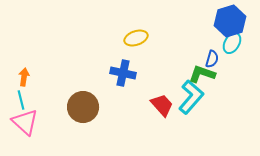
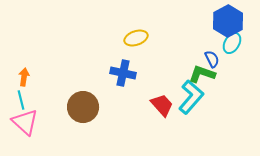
blue hexagon: moved 2 px left; rotated 12 degrees counterclockwise
blue semicircle: rotated 42 degrees counterclockwise
